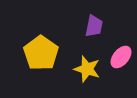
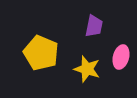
yellow pentagon: rotated 12 degrees counterclockwise
pink ellipse: rotated 25 degrees counterclockwise
